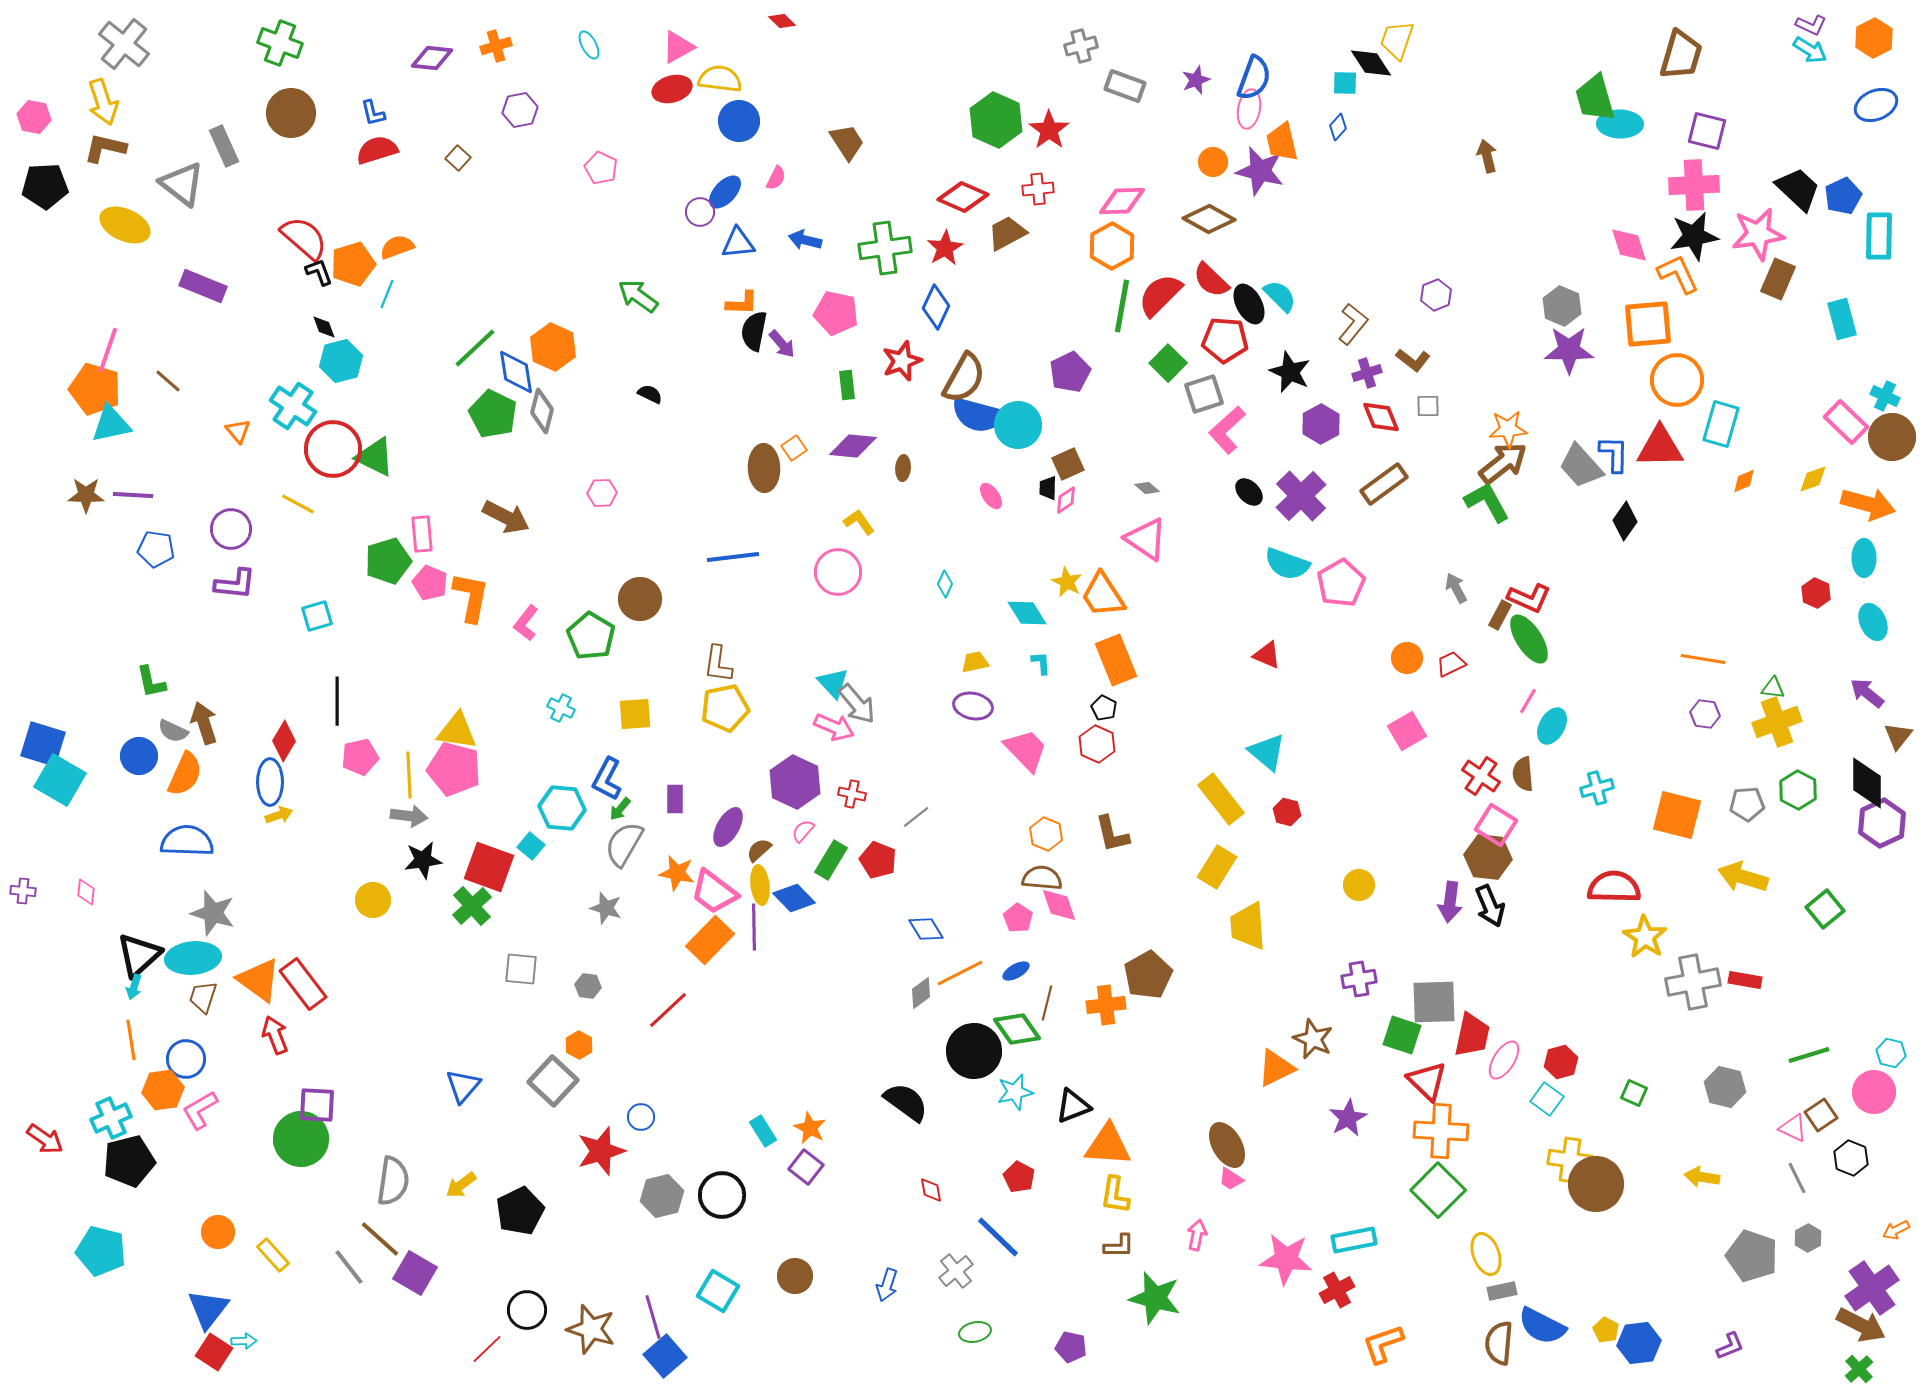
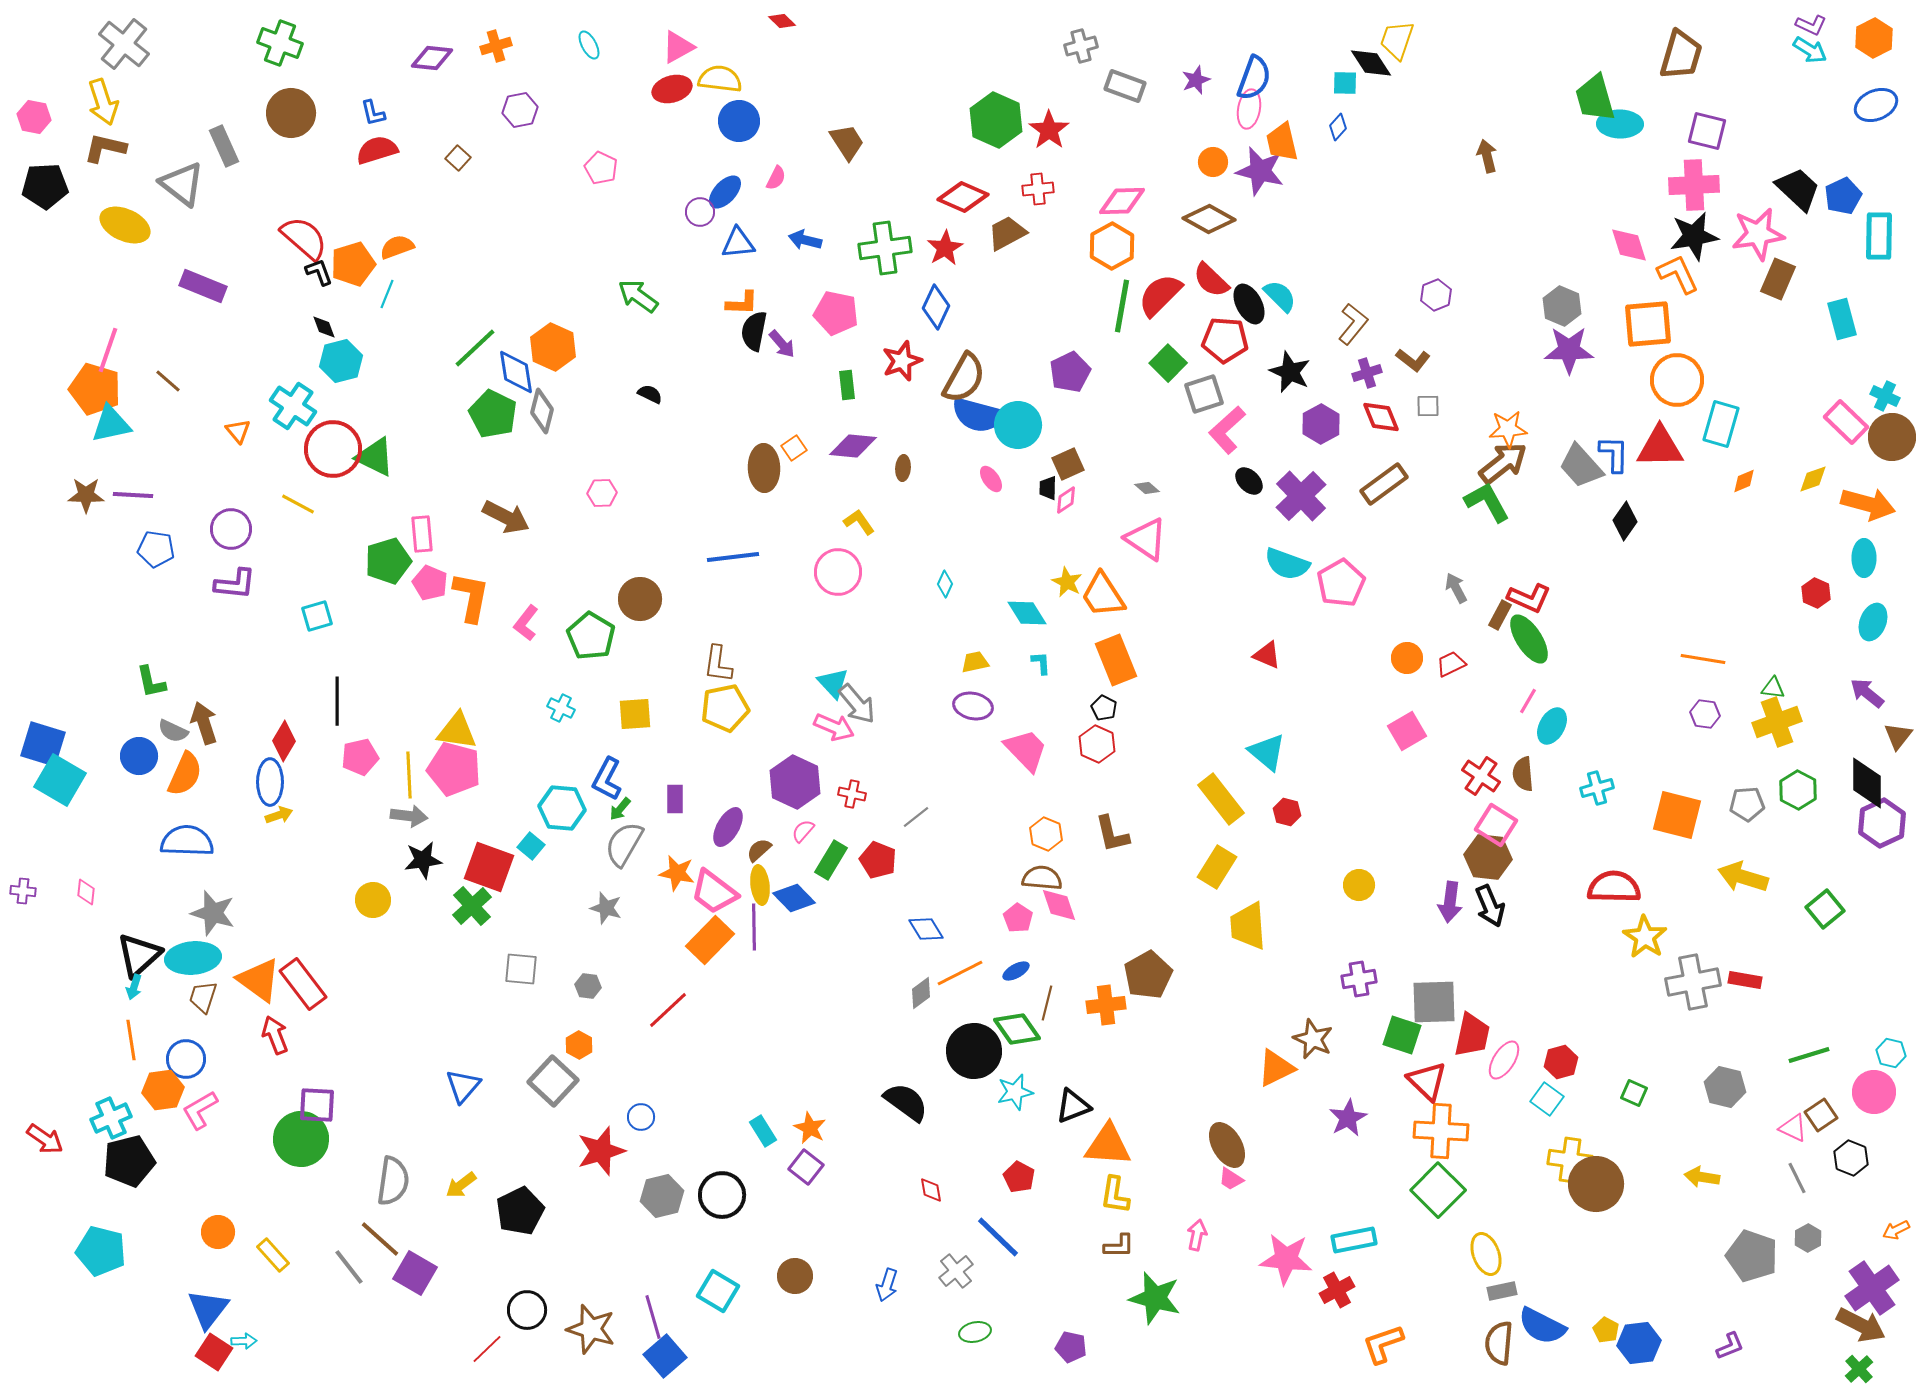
black ellipse at (1249, 492): moved 11 px up
pink ellipse at (991, 496): moved 17 px up
cyan ellipse at (1873, 622): rotated 45 degrees clockwise
